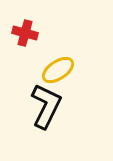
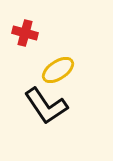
black L-shape: rotated 120 degrees clockwise
